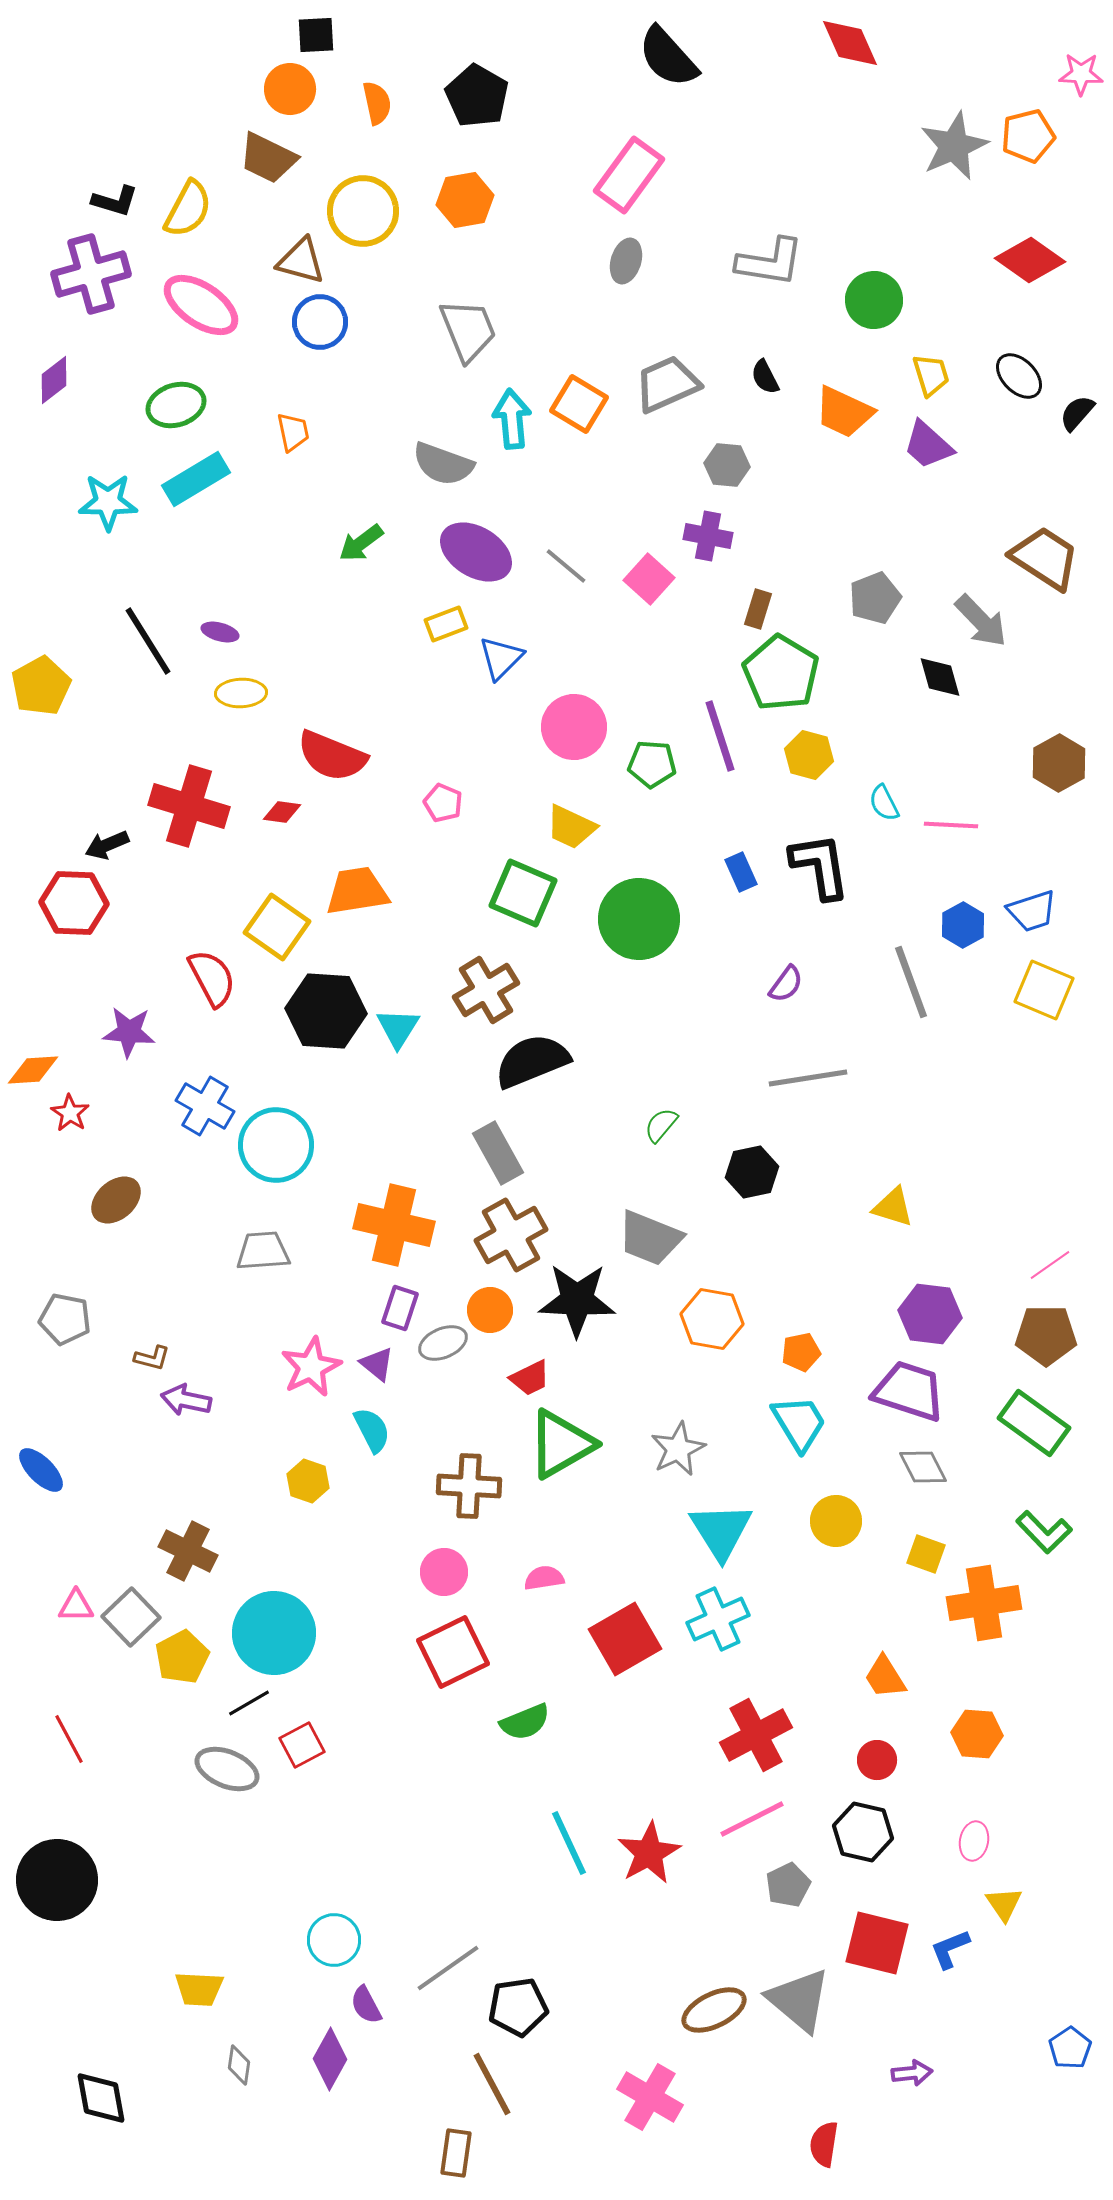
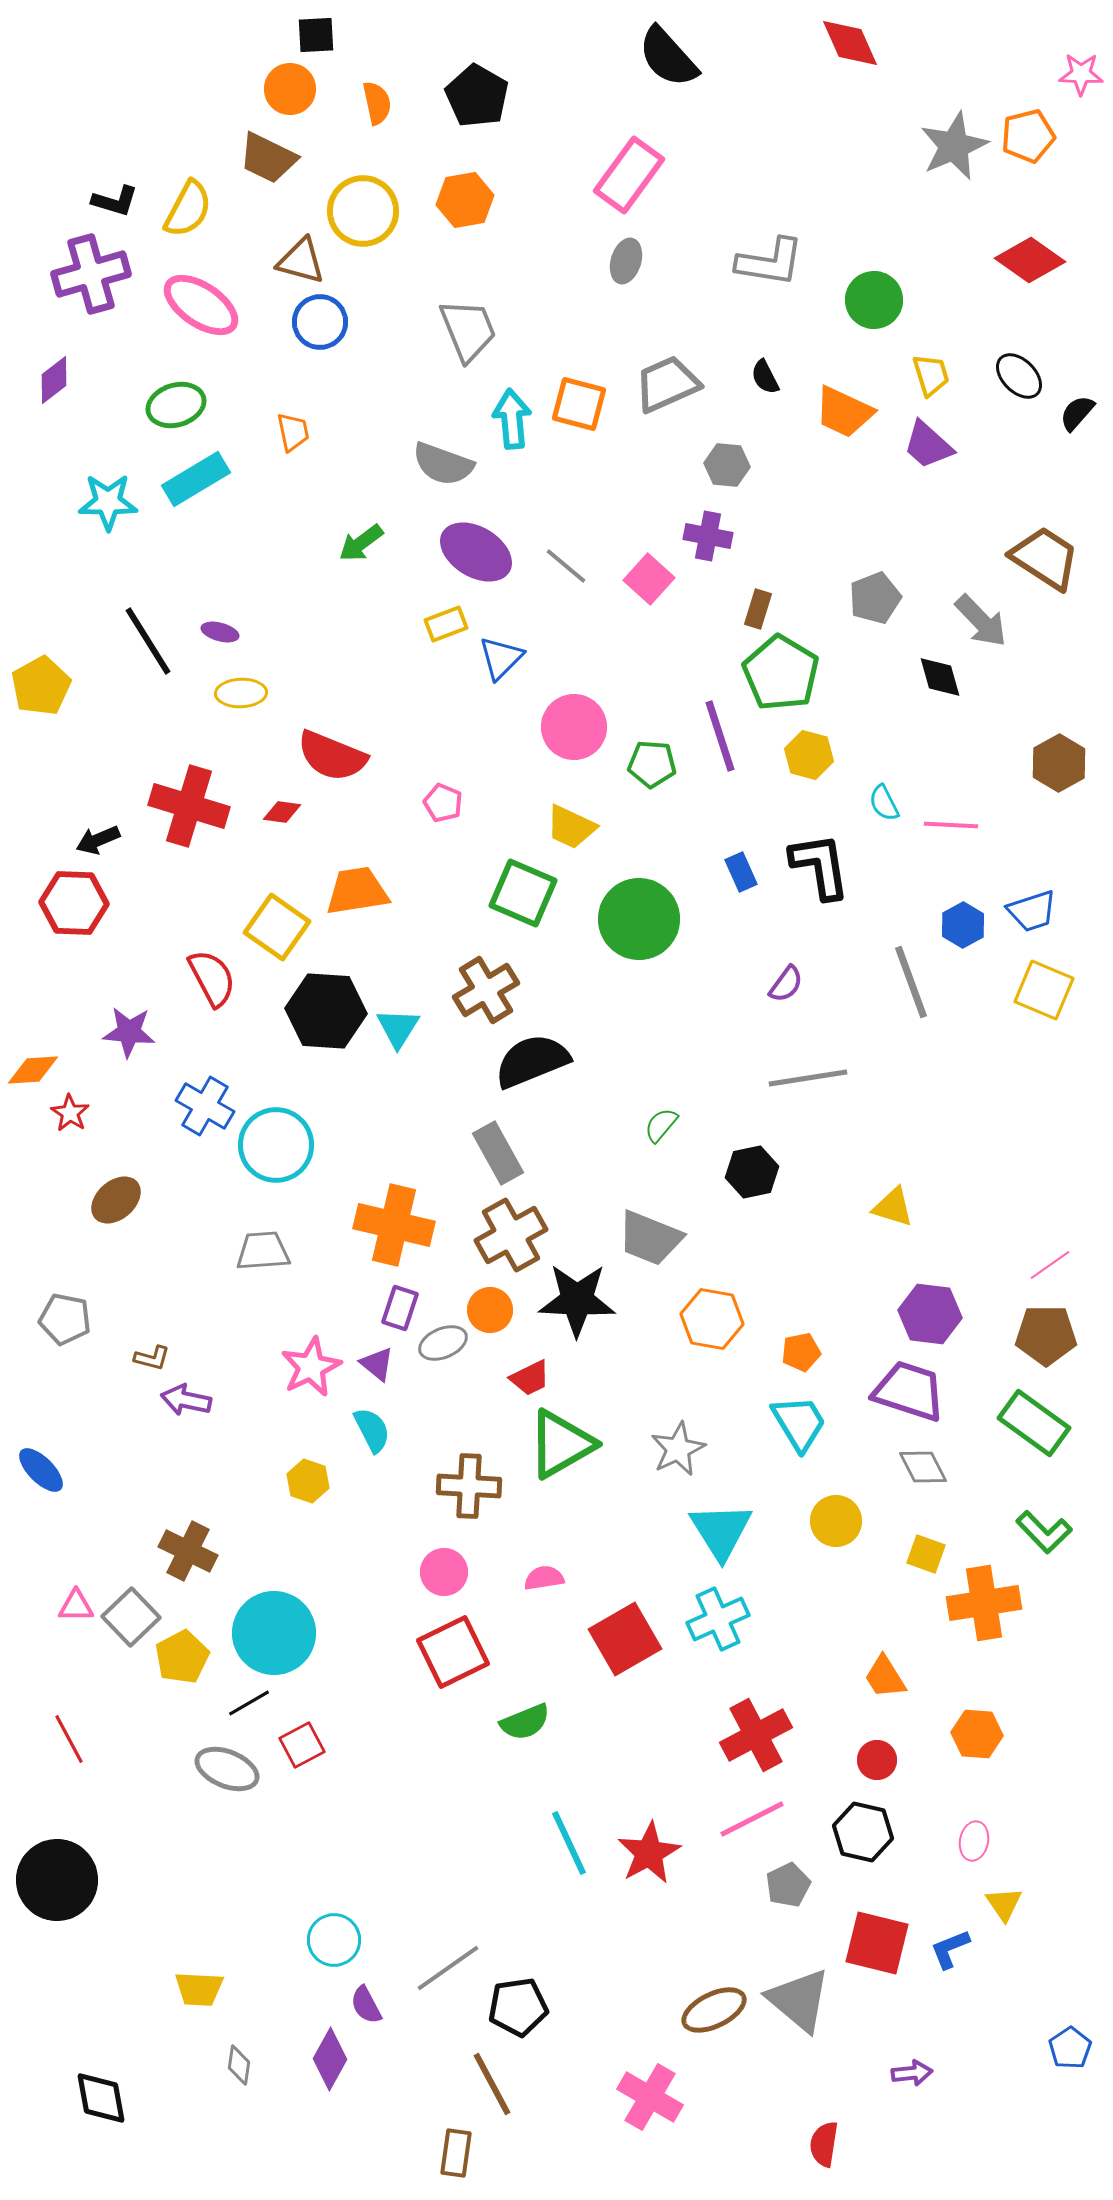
orange square at (579, 404): rotated 16 degrees counterclockwise
black arrow at (107, 845): moved 9 px left, 5 px up
